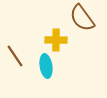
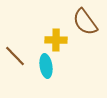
brown semicircle: moved 3 px right, 4 px down
brown line: rotated 10 degrees counterclockwise
